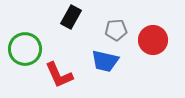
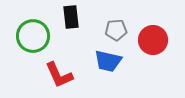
black rectangle: rotated 35 degrees counterclockwise
green circle: moved 8 px right, 13 px up
blue trapezoid: moved 3 px right
